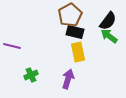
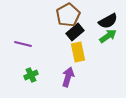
brown pentagon: moved 2 px left
black semicircle: rotated 24 degrees clockwise
black rectangle: rotated 54 degrees counterclockwise
green arrow: moved 1 px left; rotated 108 degrees clockwise
purple line: moved 11 px right, 2 px up
purple arrow: moved 2 px up
